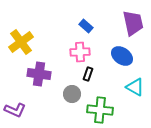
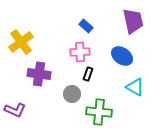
purple trapezoid: moved 2 px up
green cross: moved 1 px left, 2 px down
